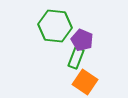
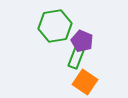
green hexagon: rotated 16 degrees counterclockwise
purple pentagon: moved 1 px down
